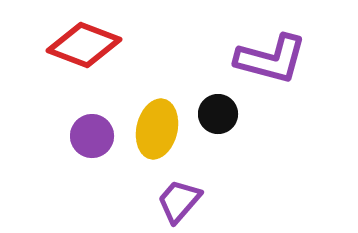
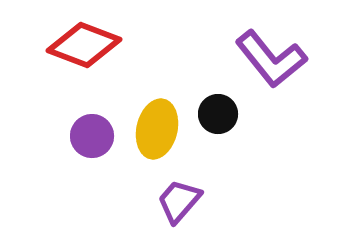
purple L-shape: rotated 36 degrees clockwise
